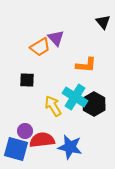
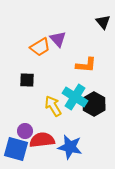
purple triangle: moved 2 px right, 1 px down
